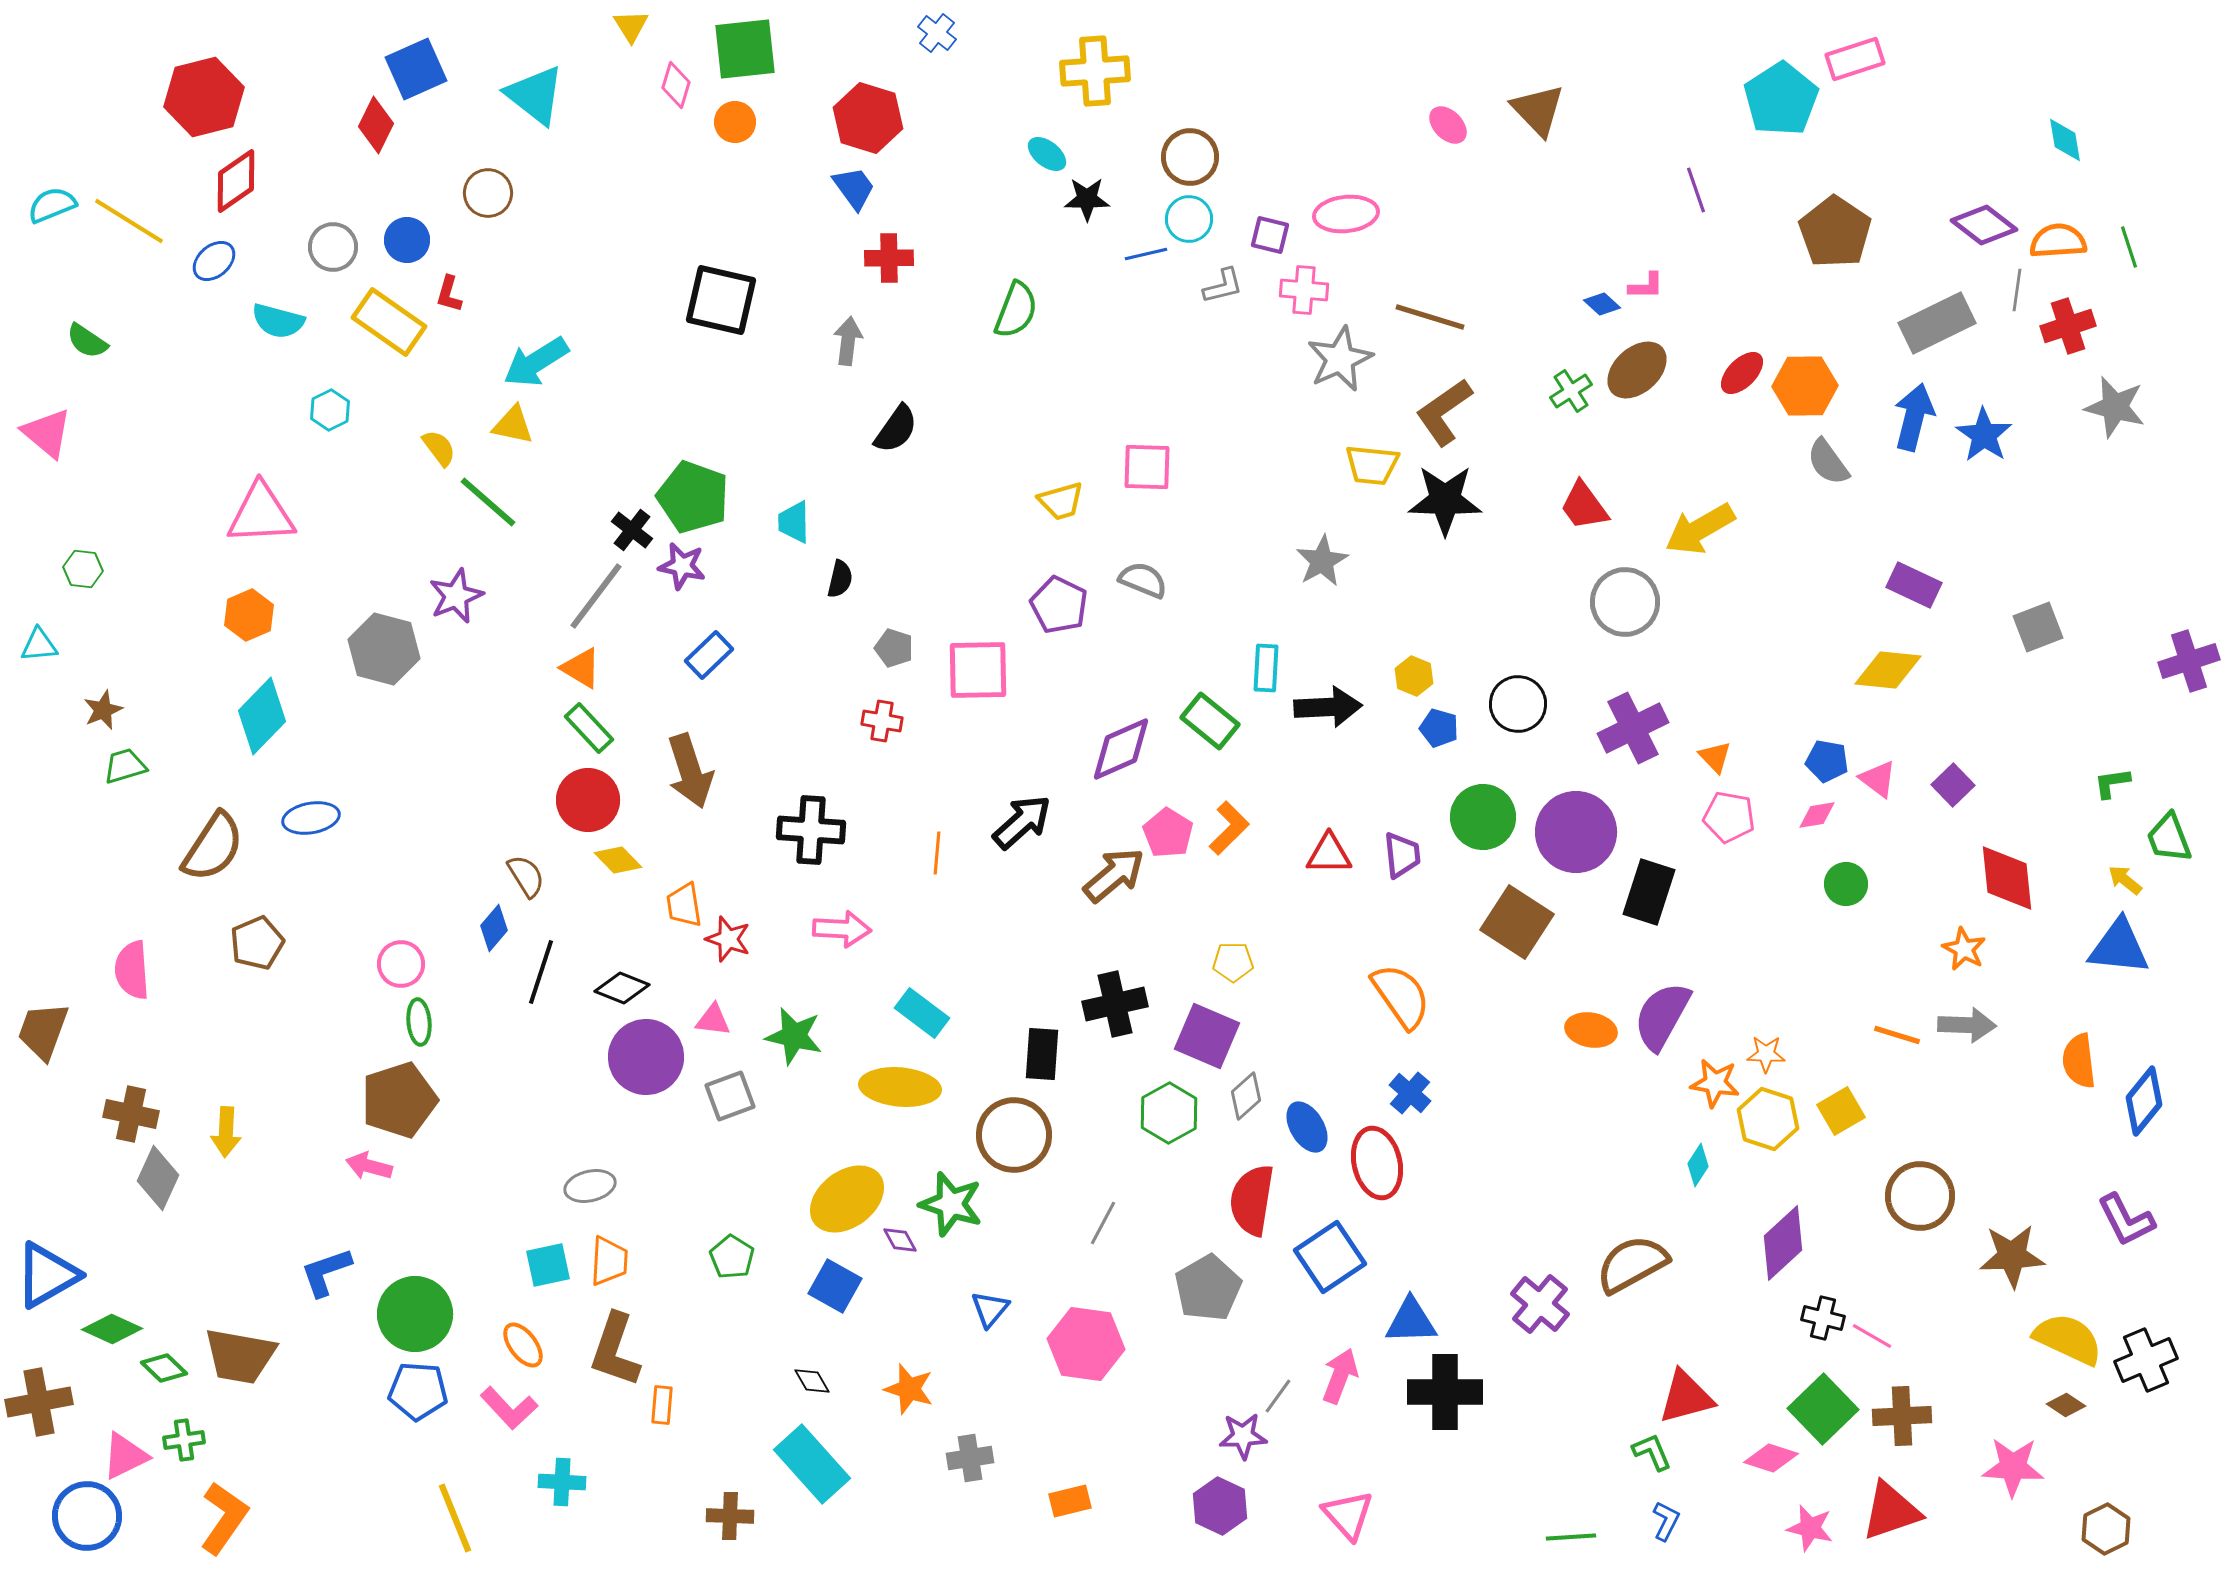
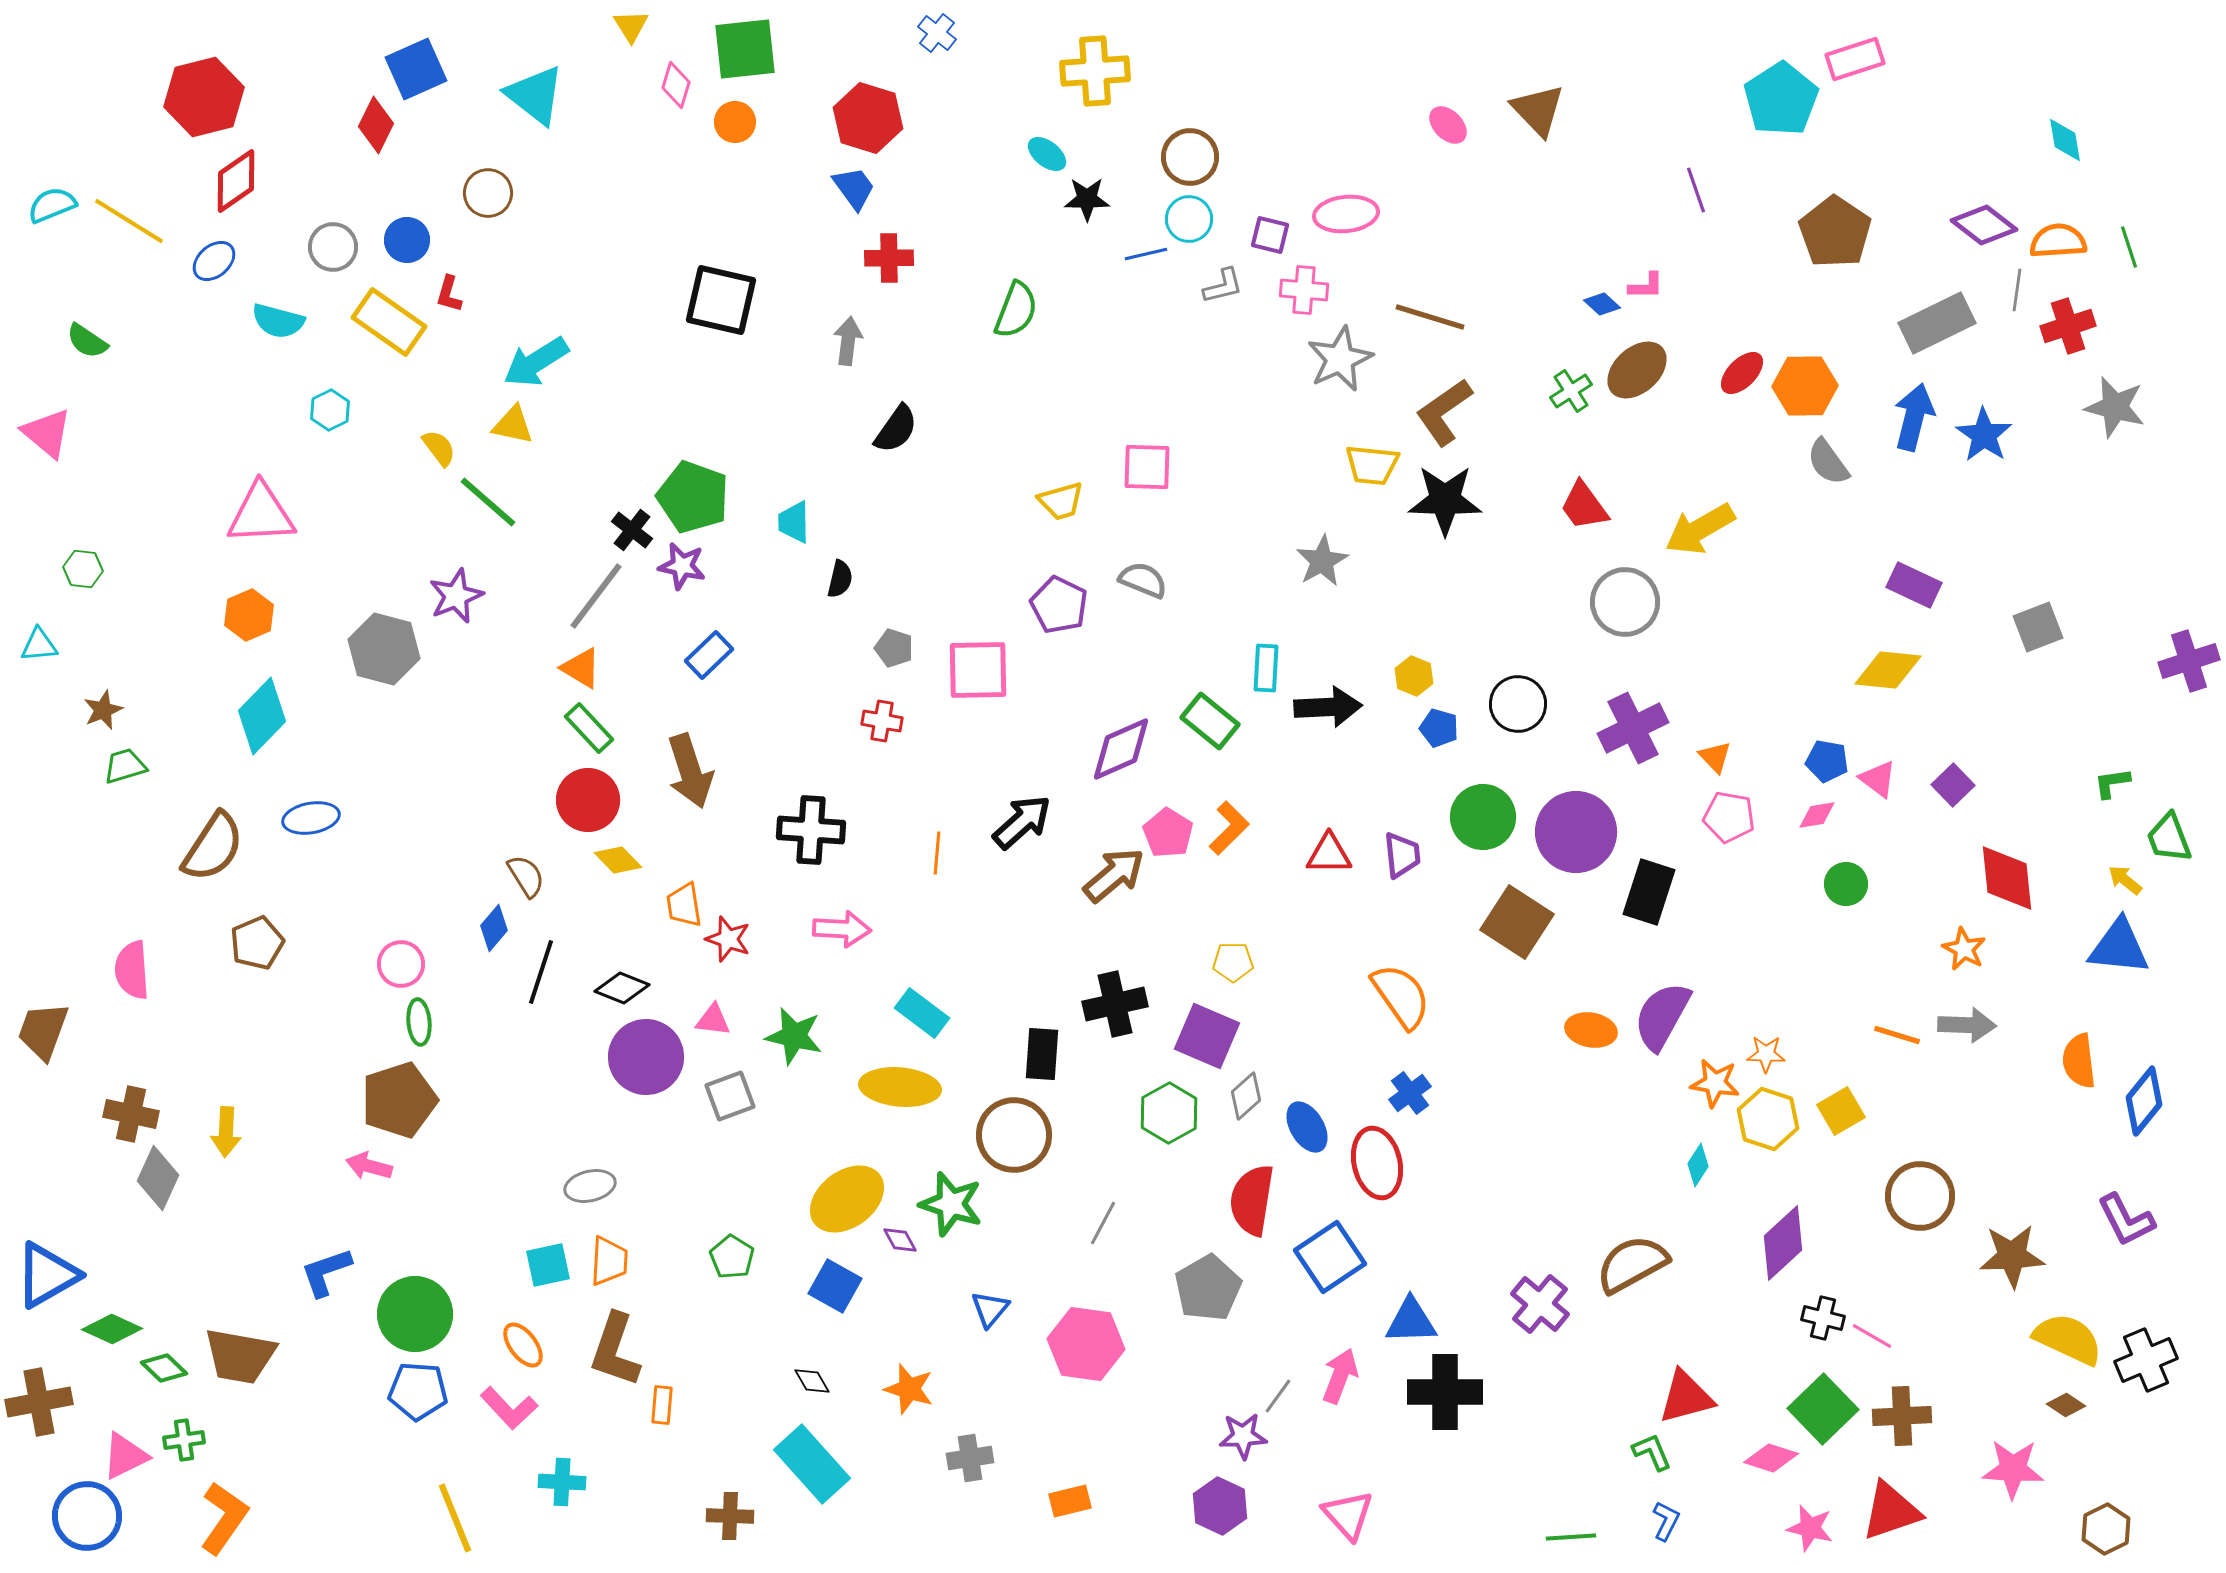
blue cross at (1410, 1093): rotated 12 degrees clockwise
pink star at (2013, 1467): moved 2 px down
